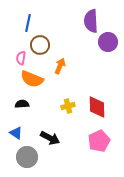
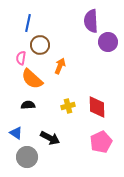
orange semicircle: rotated 20 degrees clockwise
black semicircle: moved 6 px right, 1 px down
pink pentagon: moved 2 px right, 1 px down
